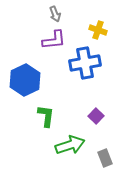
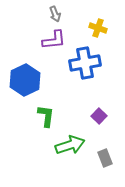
yellow cross: moved 2 px up
purple square: moved 3 px right
